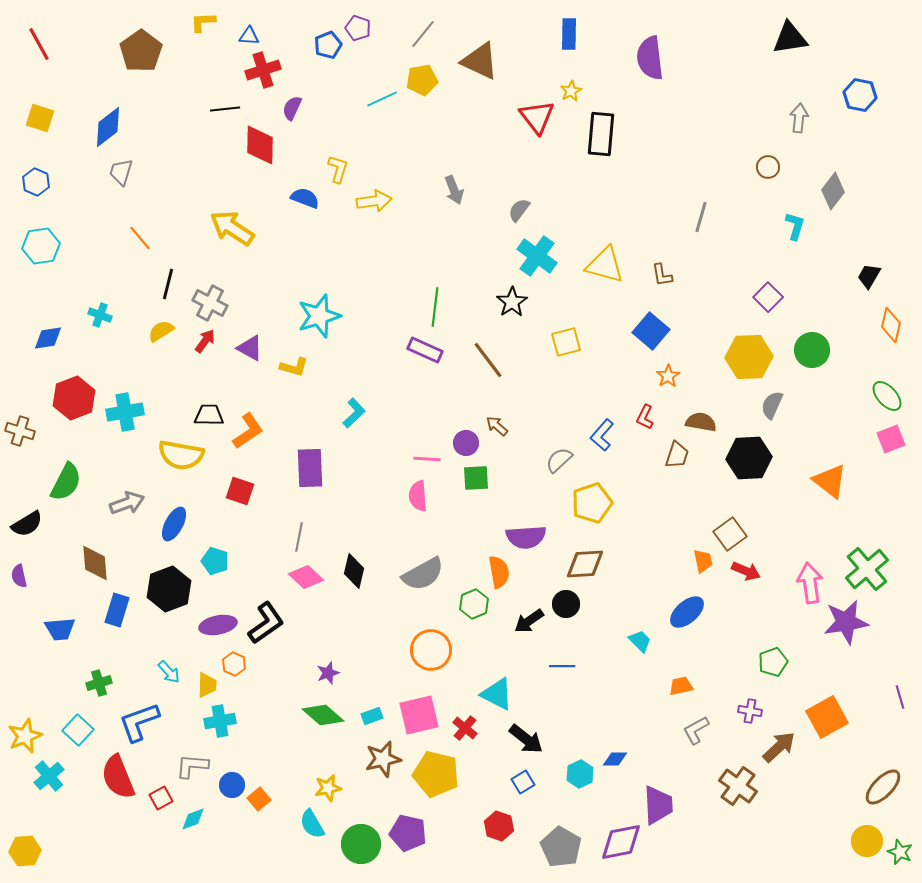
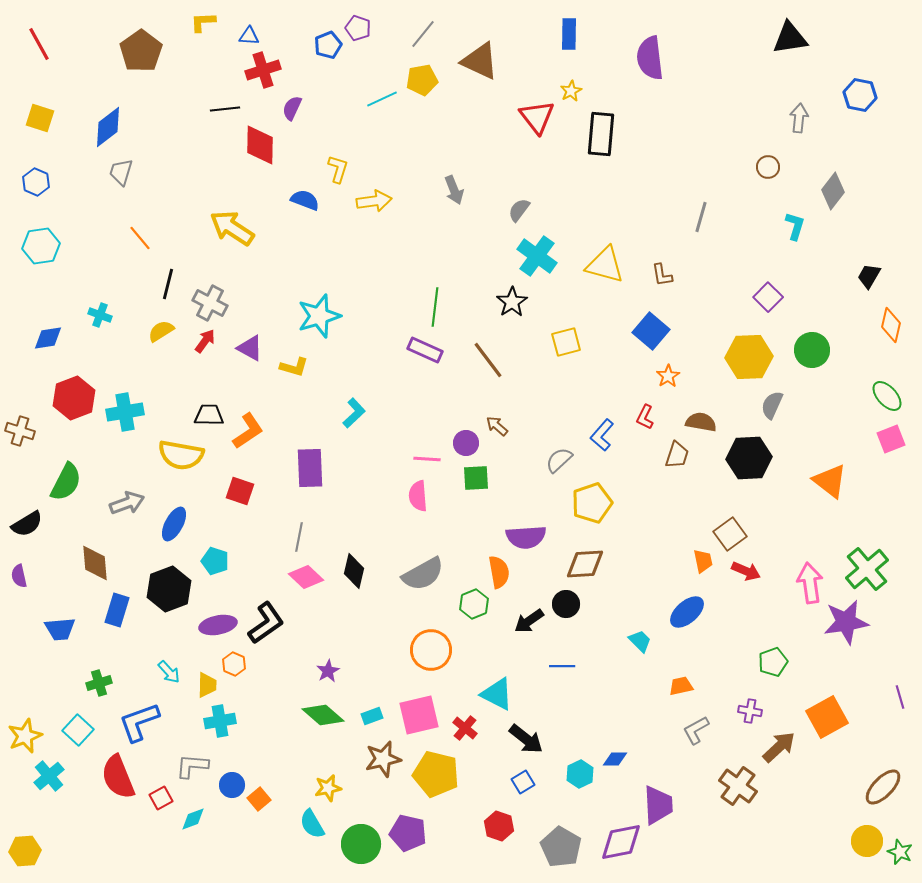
blue semicircle at (305, 198): moved 2 px down
purple star at (328, 673): moved 2 px up; rotated 10 degrees counterclockwise
